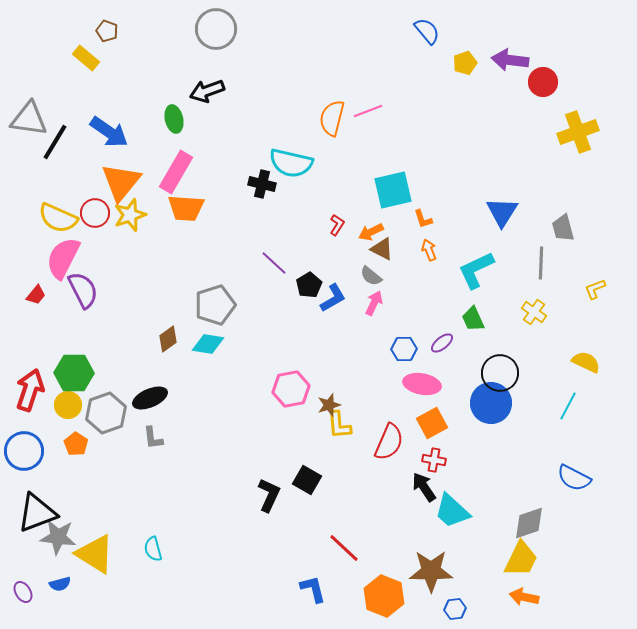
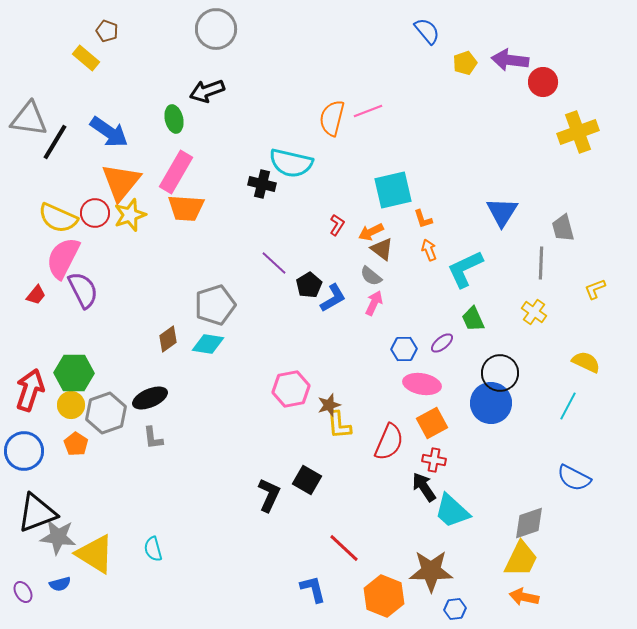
brown triangle at (382, 249): rotated 10 degrees clockwise
cyan L-shape at (476, 270): moved 11 px left, 1 px up
yellow circle at (68, 405): moved 3 px right
